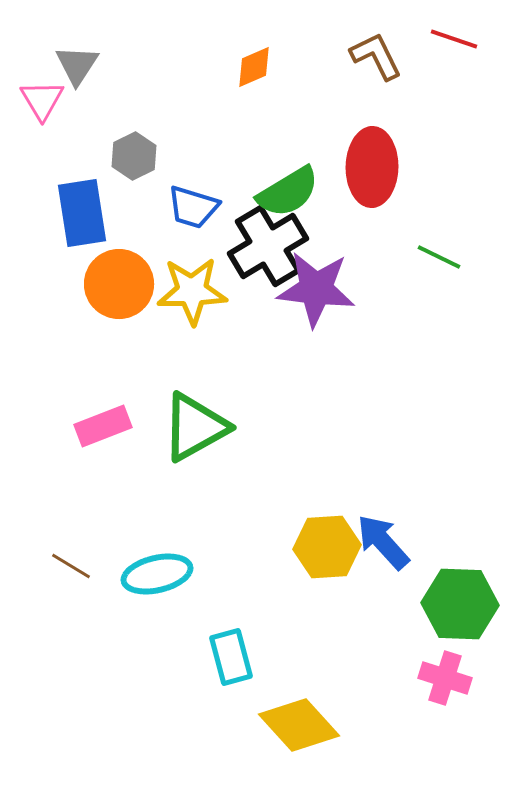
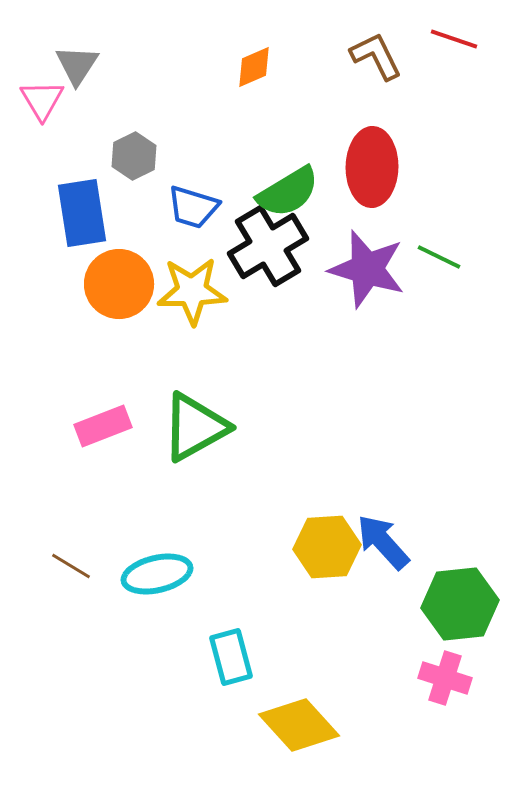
purple star: moved 51 px right, 20 px up; rotated 10 degrees clockwise
green hexagon: rotated 8 degrees counterclockwise
